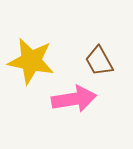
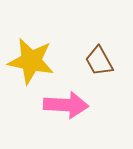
pink arrow: moved 8 px left, 6 px down; rotated 12 degrees clockwise
